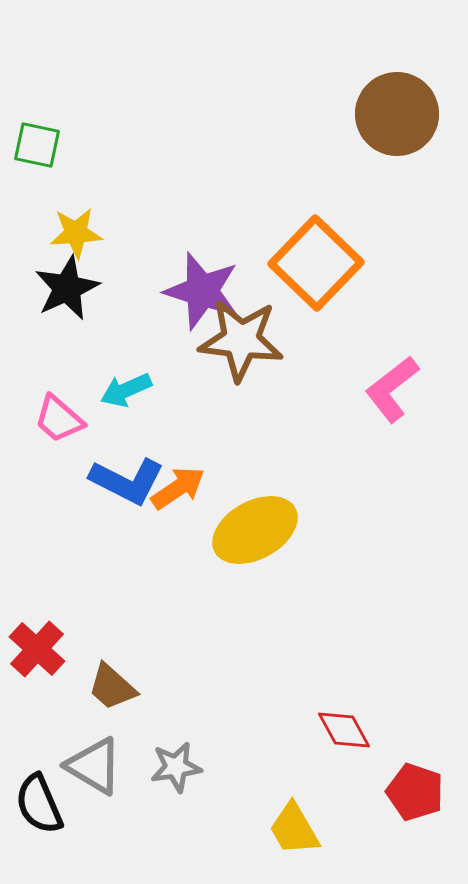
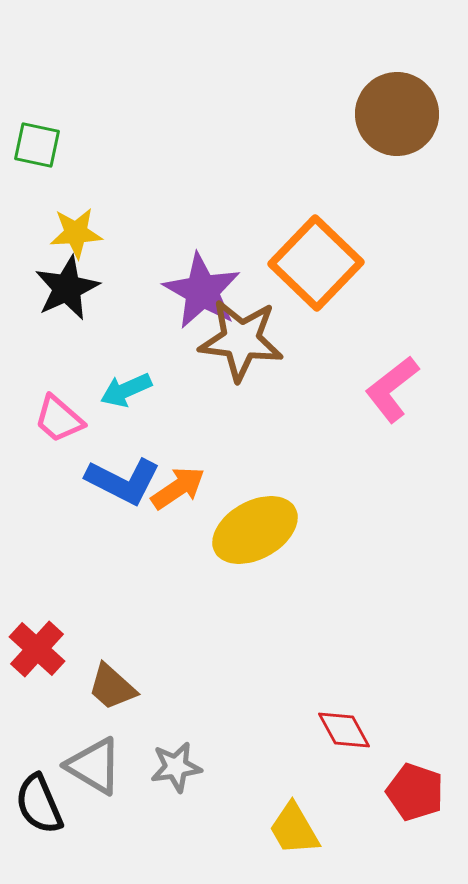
purple star: rotated 12 degrees clockwise
blue L-shape: moved 4 px left
